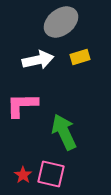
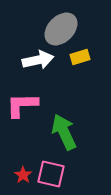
gray ellipse: moved 7 px down; rotated 8 degrees counterclockwise
